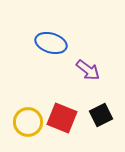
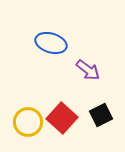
red square: rotated 20 degrees clockwise
